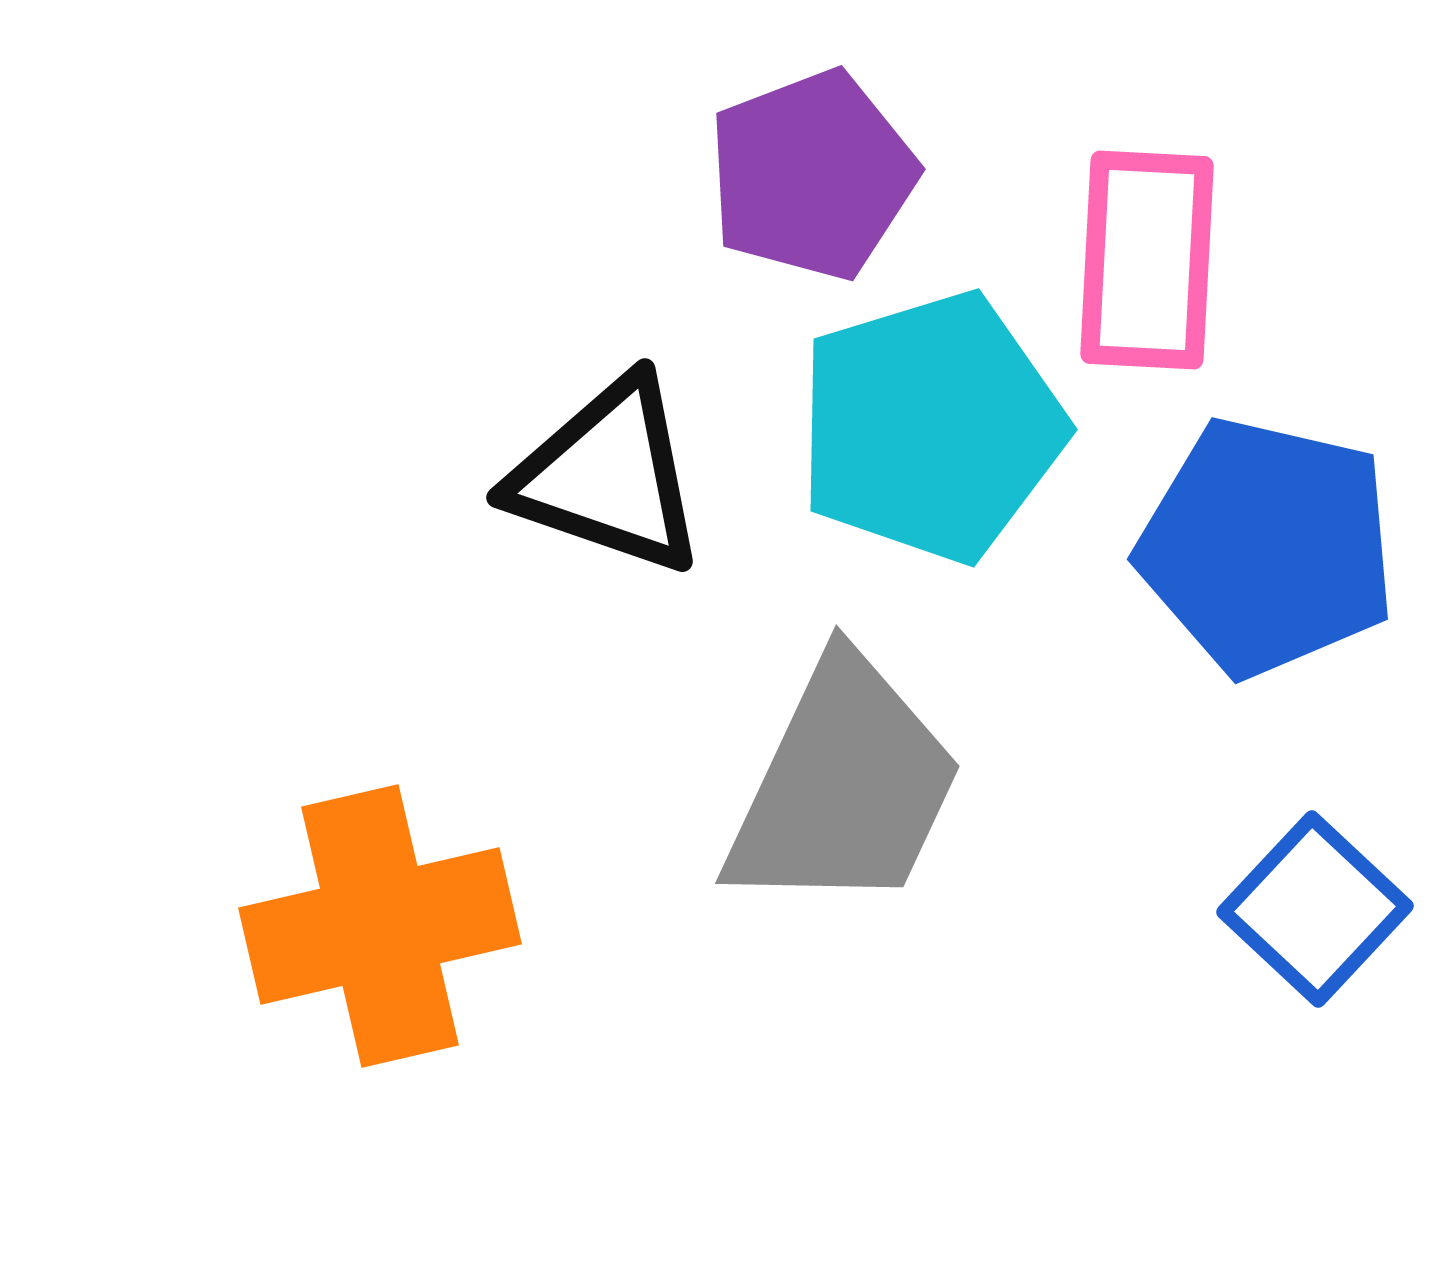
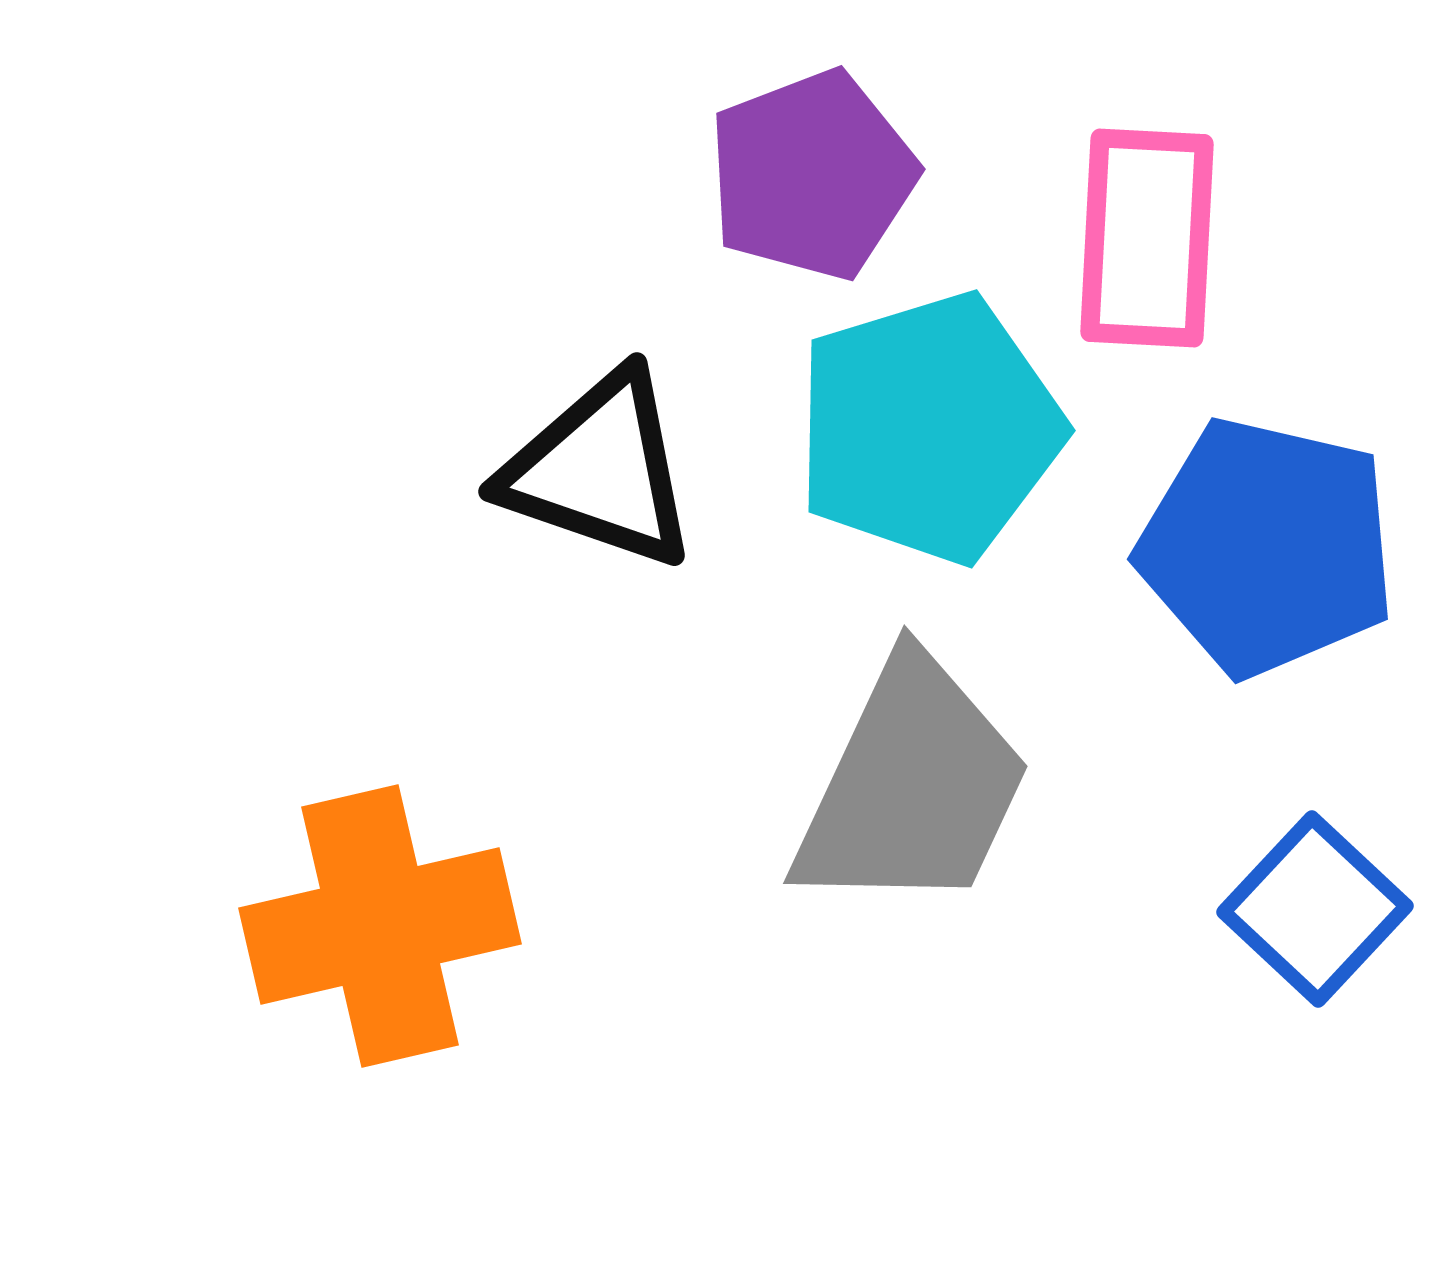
pink rectangle: moved 22 px up
cyan pentagon: moved 2 px left, 1 px down
black triangle: moved 8 px left, 6 px up
gray trapezoid: moved 68 px right
